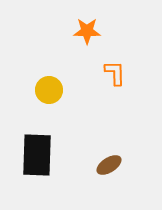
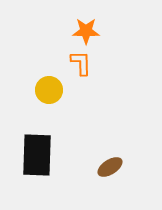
orange star: moved 1 px left
orange L-shape: moved 34 px left, 10 px up
brown ellipse: moved 1 px right, 2 px down
